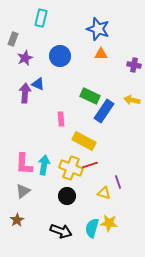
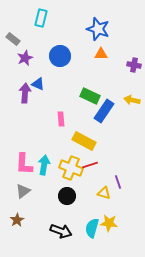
gray rectangle: rotated 72 degrees counterclockwise
